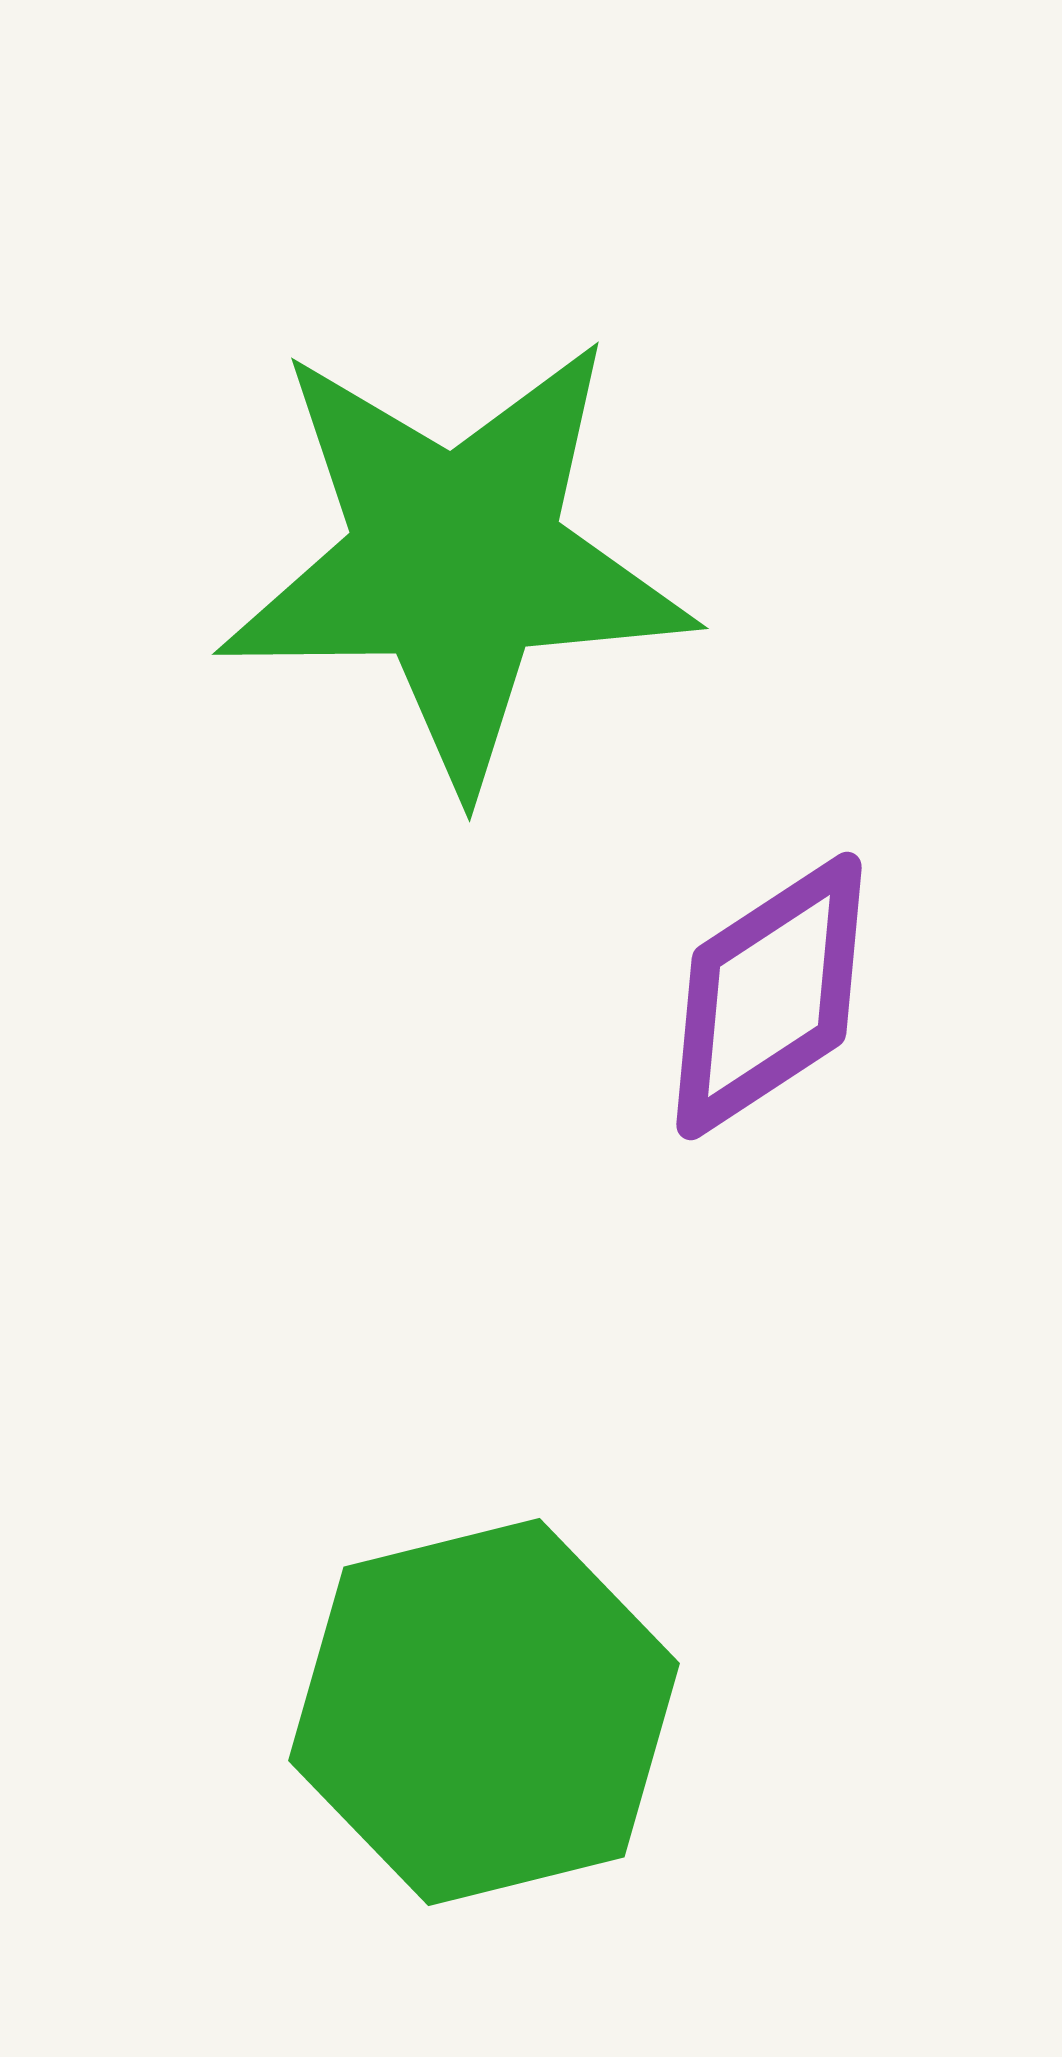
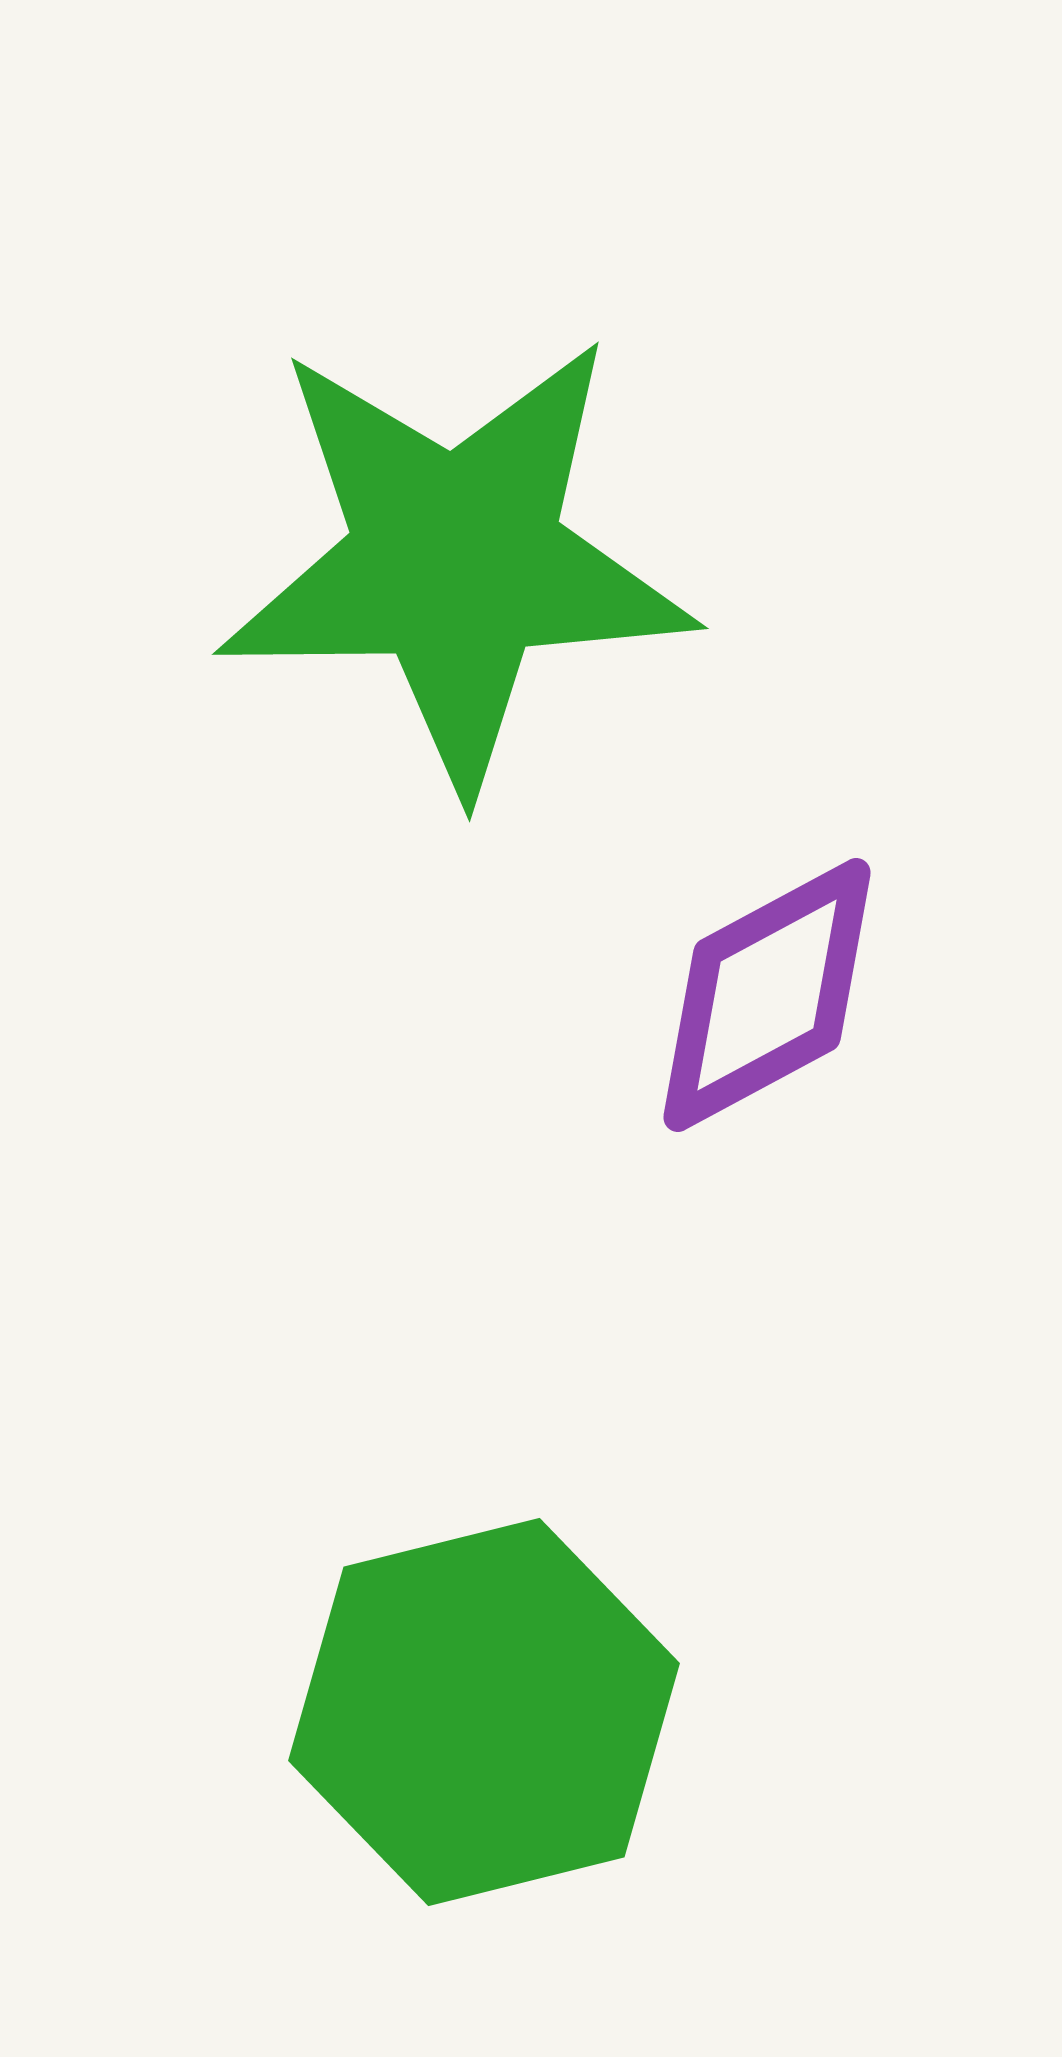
purple diamond: moved 2 px left, 1 px up; rotated 5 degrees clockwise
